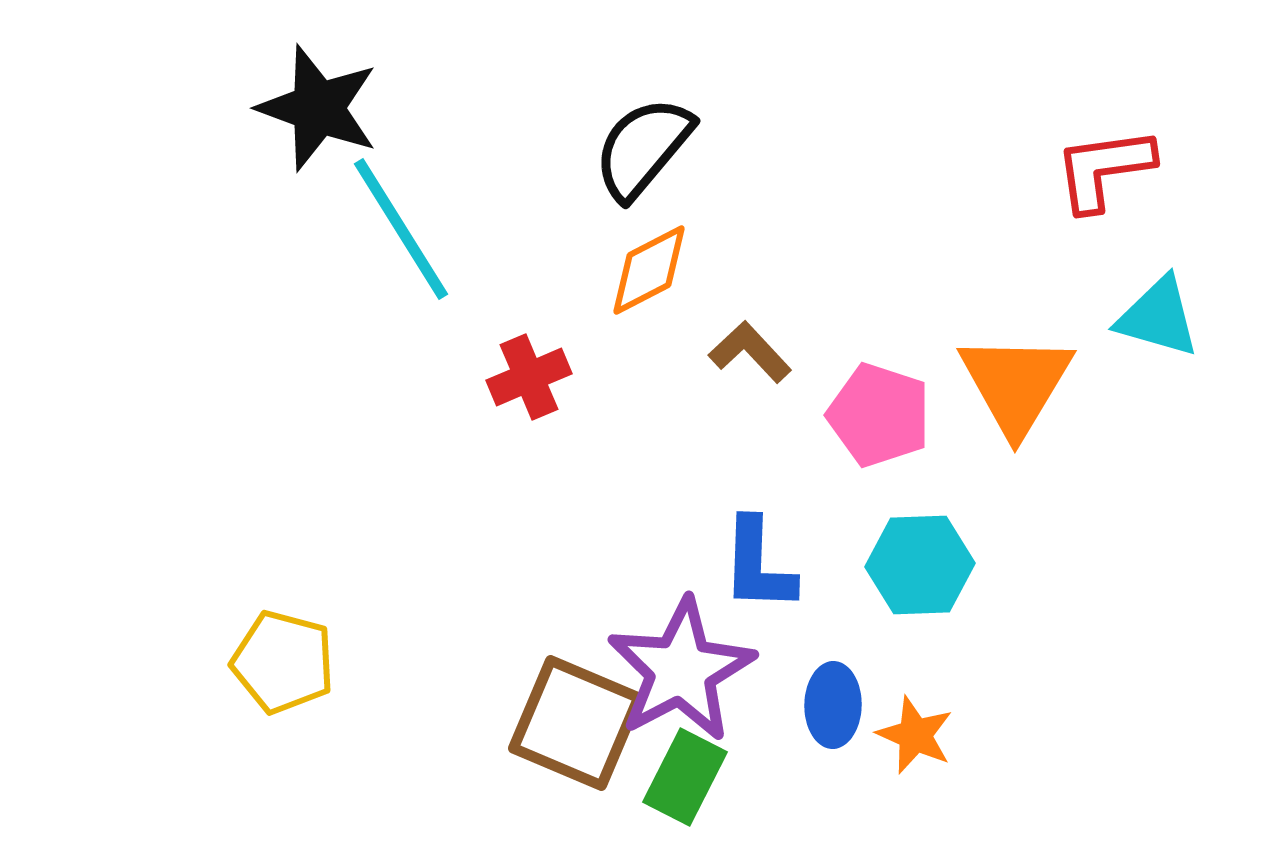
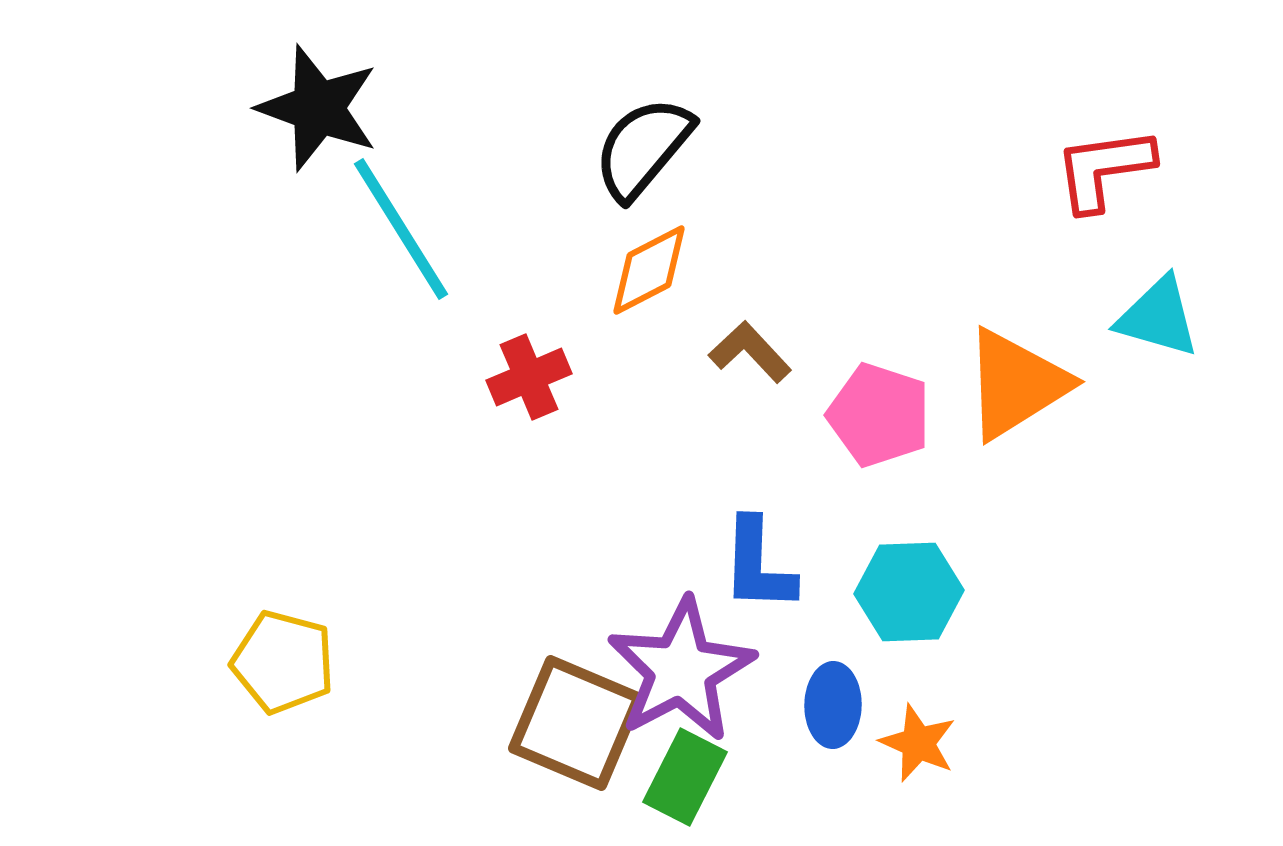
orange triangle: rotated 27 degrees clockwise
cyan hexagon: moved 11 px left, 27 px down
orange star: moved 3 px right, 8 px down
